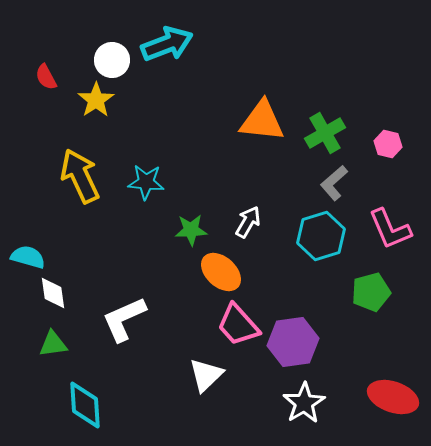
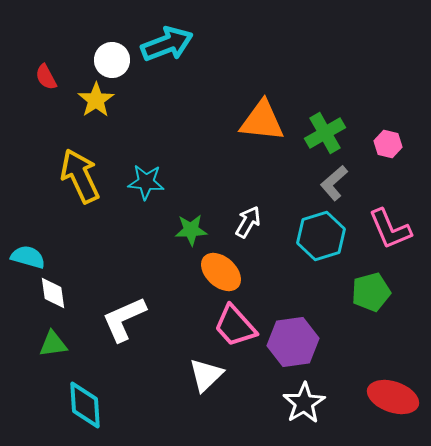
pink trapezoid: moved 3 px left, 1 px down
